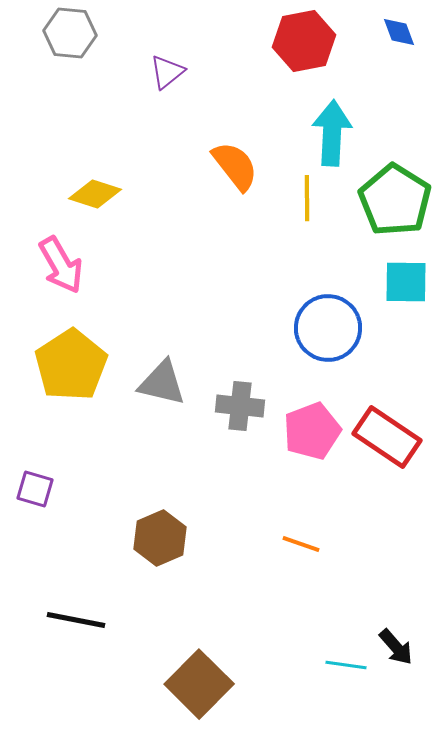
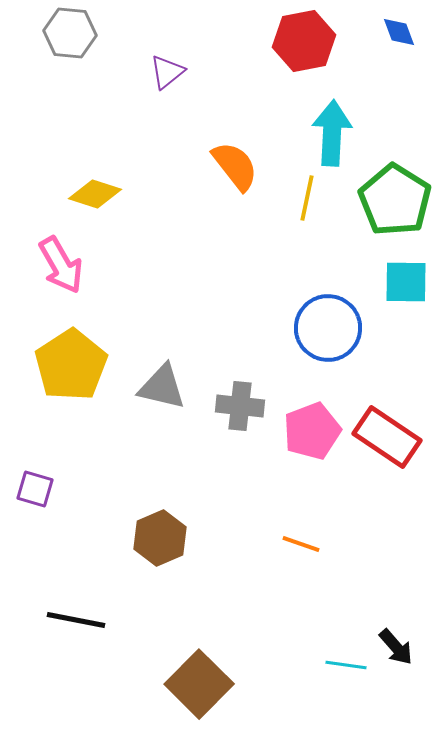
yellow line: rotated 12 degrees clockwise
gray triangle: moved 4 px down
